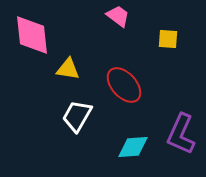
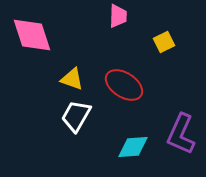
pink trapezoid: rotated 55 degrees clockwise
pink diamond: rotated 12 degrees counterclockwise
yellow square: moved 4 px left, 3 px down; rotated 30 degrees counterclockwise
yellow triangle: moved 4 px right, 10 px down; rotated 10 degrees clockwise
red ellipse: rotated 15 degrees counterclockwise
white trapezoid: moved 1 px left
